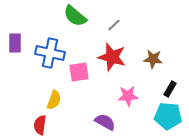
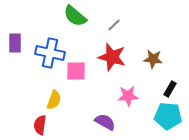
pink square: moved 3 px left, 1 px up; rotated 10 degrees clockwise
